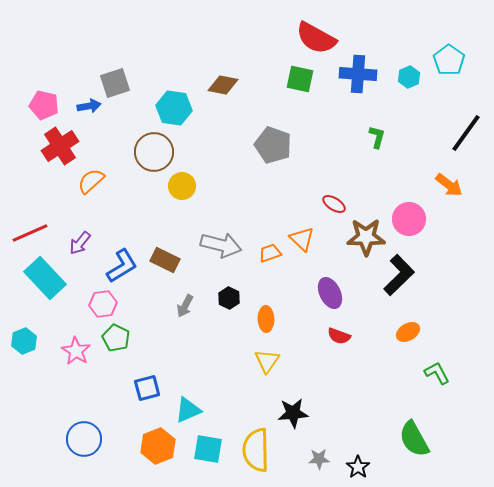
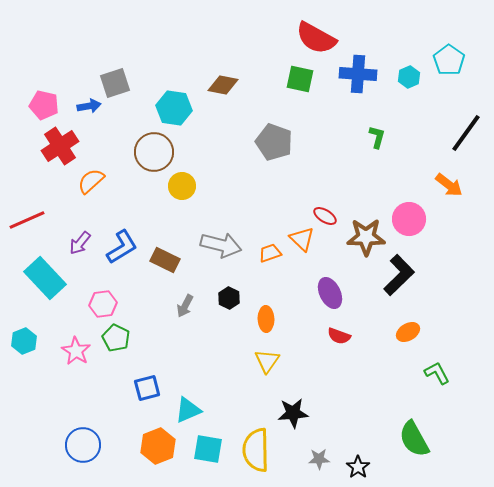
gray pentagon at (273, 145): moved 1 px right, 3 px up
red ellipse at (334, 204): moved 9 px left, 12 px down
red line at (30, 233): moved 3 px left, 13 px up
blue L-shape at (122, 266): moved 19 px up
blue circle at (84, 439): moved 1 px left, 6 px down
